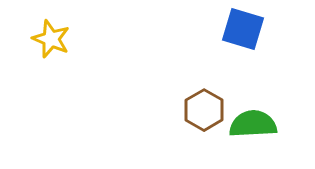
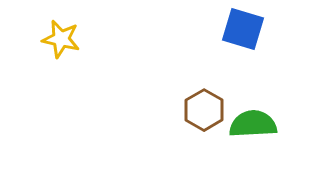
yellow star: moved 10 px right; rotated 9 degrees counterclockwise
